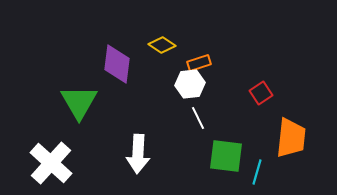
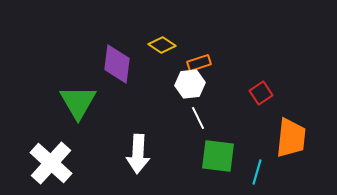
green triangle: moved 1 px left
green square: moved 8 px left
